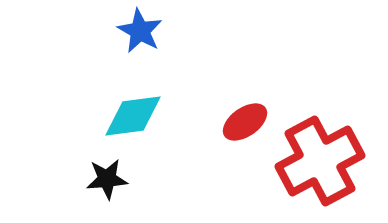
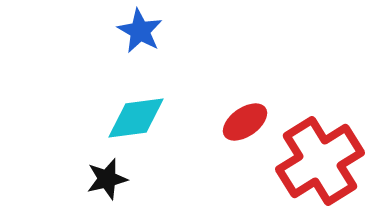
cyan diamond: moved 3 px right, 2 px down
red cross: rotated 4 degrees counterclockwise
black star: rotated 9 degrees counterclockwise
